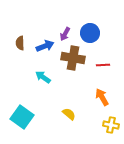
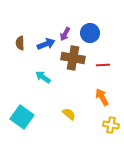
blue arrow: moved 1 px right, 2 px up
